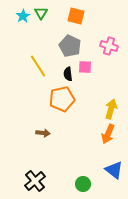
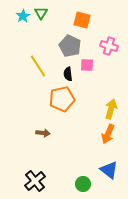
orange square: moved 6 px right, 4 px down
pink square: moved 2 px right, 2 px up
blue triangle: moved 5 px left
